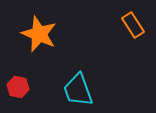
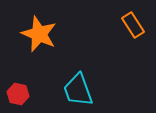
red hexagon: moved 7 px down
